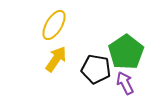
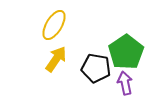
black pentagon: moved 1 px up
purple arrow: rotated 15 degrees clockwise
